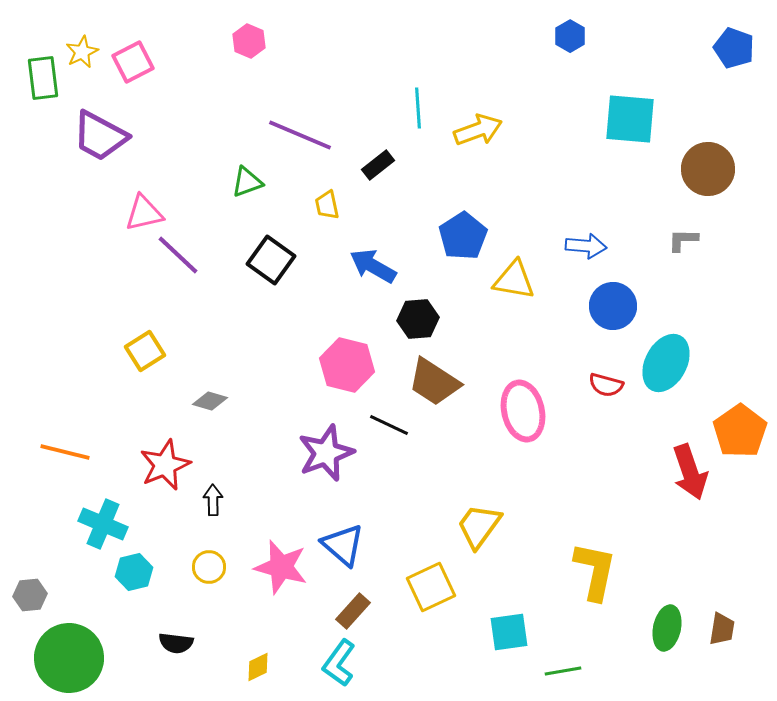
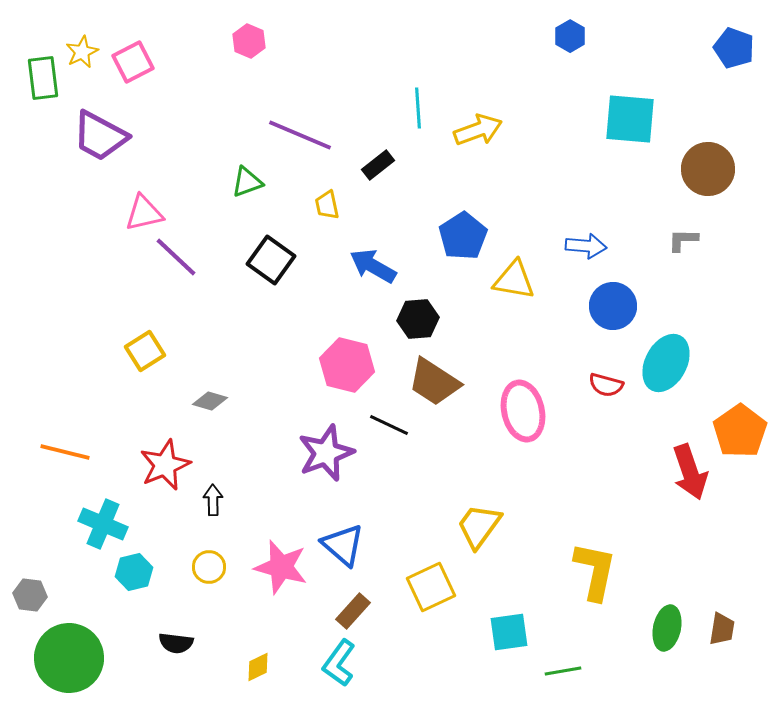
purple line at (178, 255): moved 2 px left, 2 px down
gray hexagon at (30, 595): rotated 12 degrees clockwise
